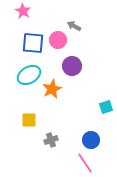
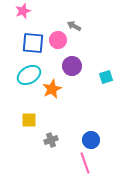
pink star: rotated 21 degrees clockwise
cyan square: moved 30 px up
pink line: rotated 15 degrees clockwise
